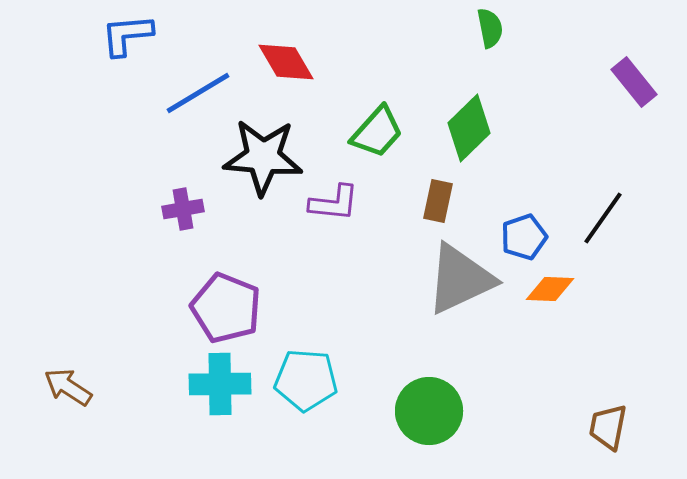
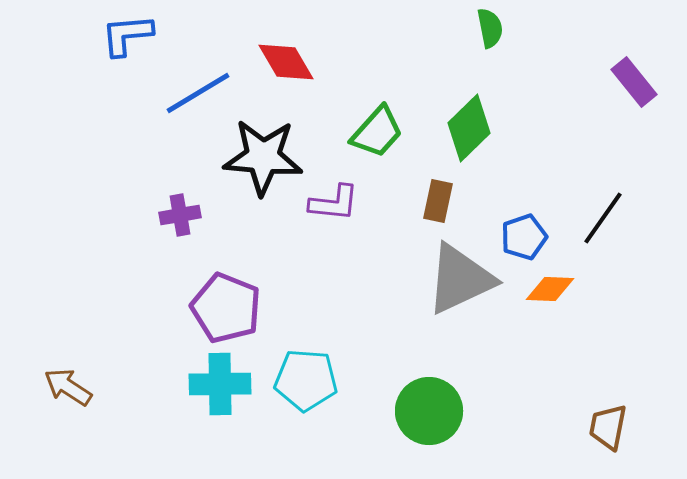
purple cross: moved 3 px left, 6 px down
